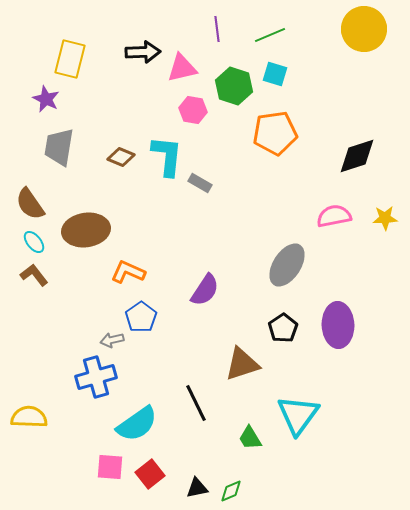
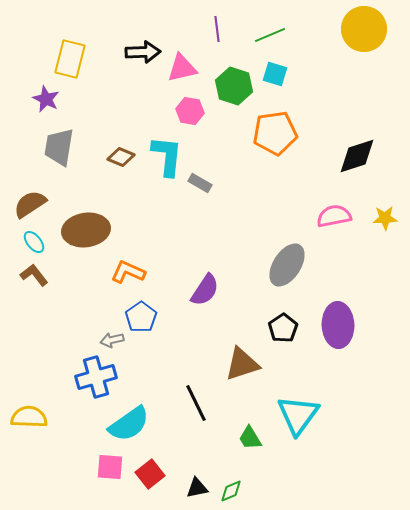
pink hexagon: moved 3 px left, 1 px down
brown semicircle: rotated 92 degrees clockwise
cyan semicircle: moved 8 px left
